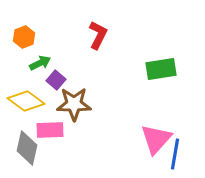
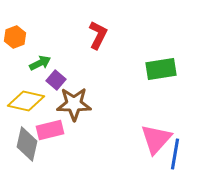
orange hexagon: moved 9 px left
yellow diamond: rotated 24 degrees counterclockwise
pink rectangle: rotated 12 degrees counterclockwise
gray diamond: moved 4 px up
